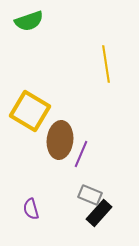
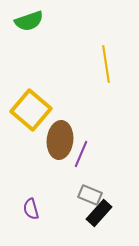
yellow square: moved 1 px right, 1 px up; rotated 9 degrees clockwise
